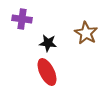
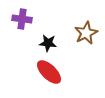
brown star: rotated 15 degrees clockwise
red ellipse: moved 2 px right; rotated 20 degrees counterclockwise
